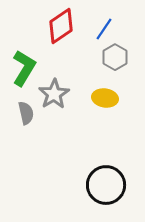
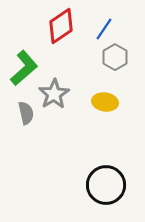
green L-shape: rotated 18 degrees clockwise
yellow ellipse: moved 4 px down
